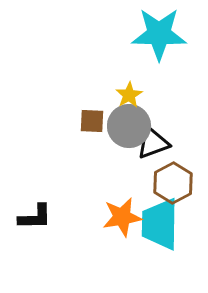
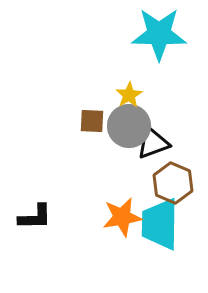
brown hexagon: rotated 9 degrees counterclockwise
